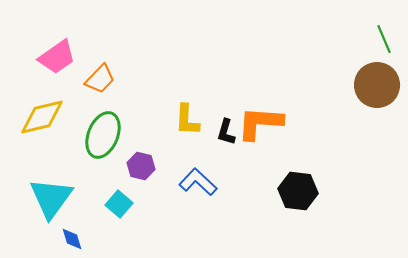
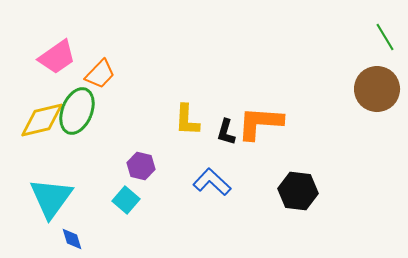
green line: moved 1 px right, 2 px up; rotated 8 degrees counterclockwise
orange trapezoid: moved 5 px up
brown circle: moved 4 px down
yellow diamond: moved 3 px down
green ellipse: moved 26 px left, 24 px up
blue L-shape: moved 14 px right
cyan square: moved 7 px right, 4 px up
